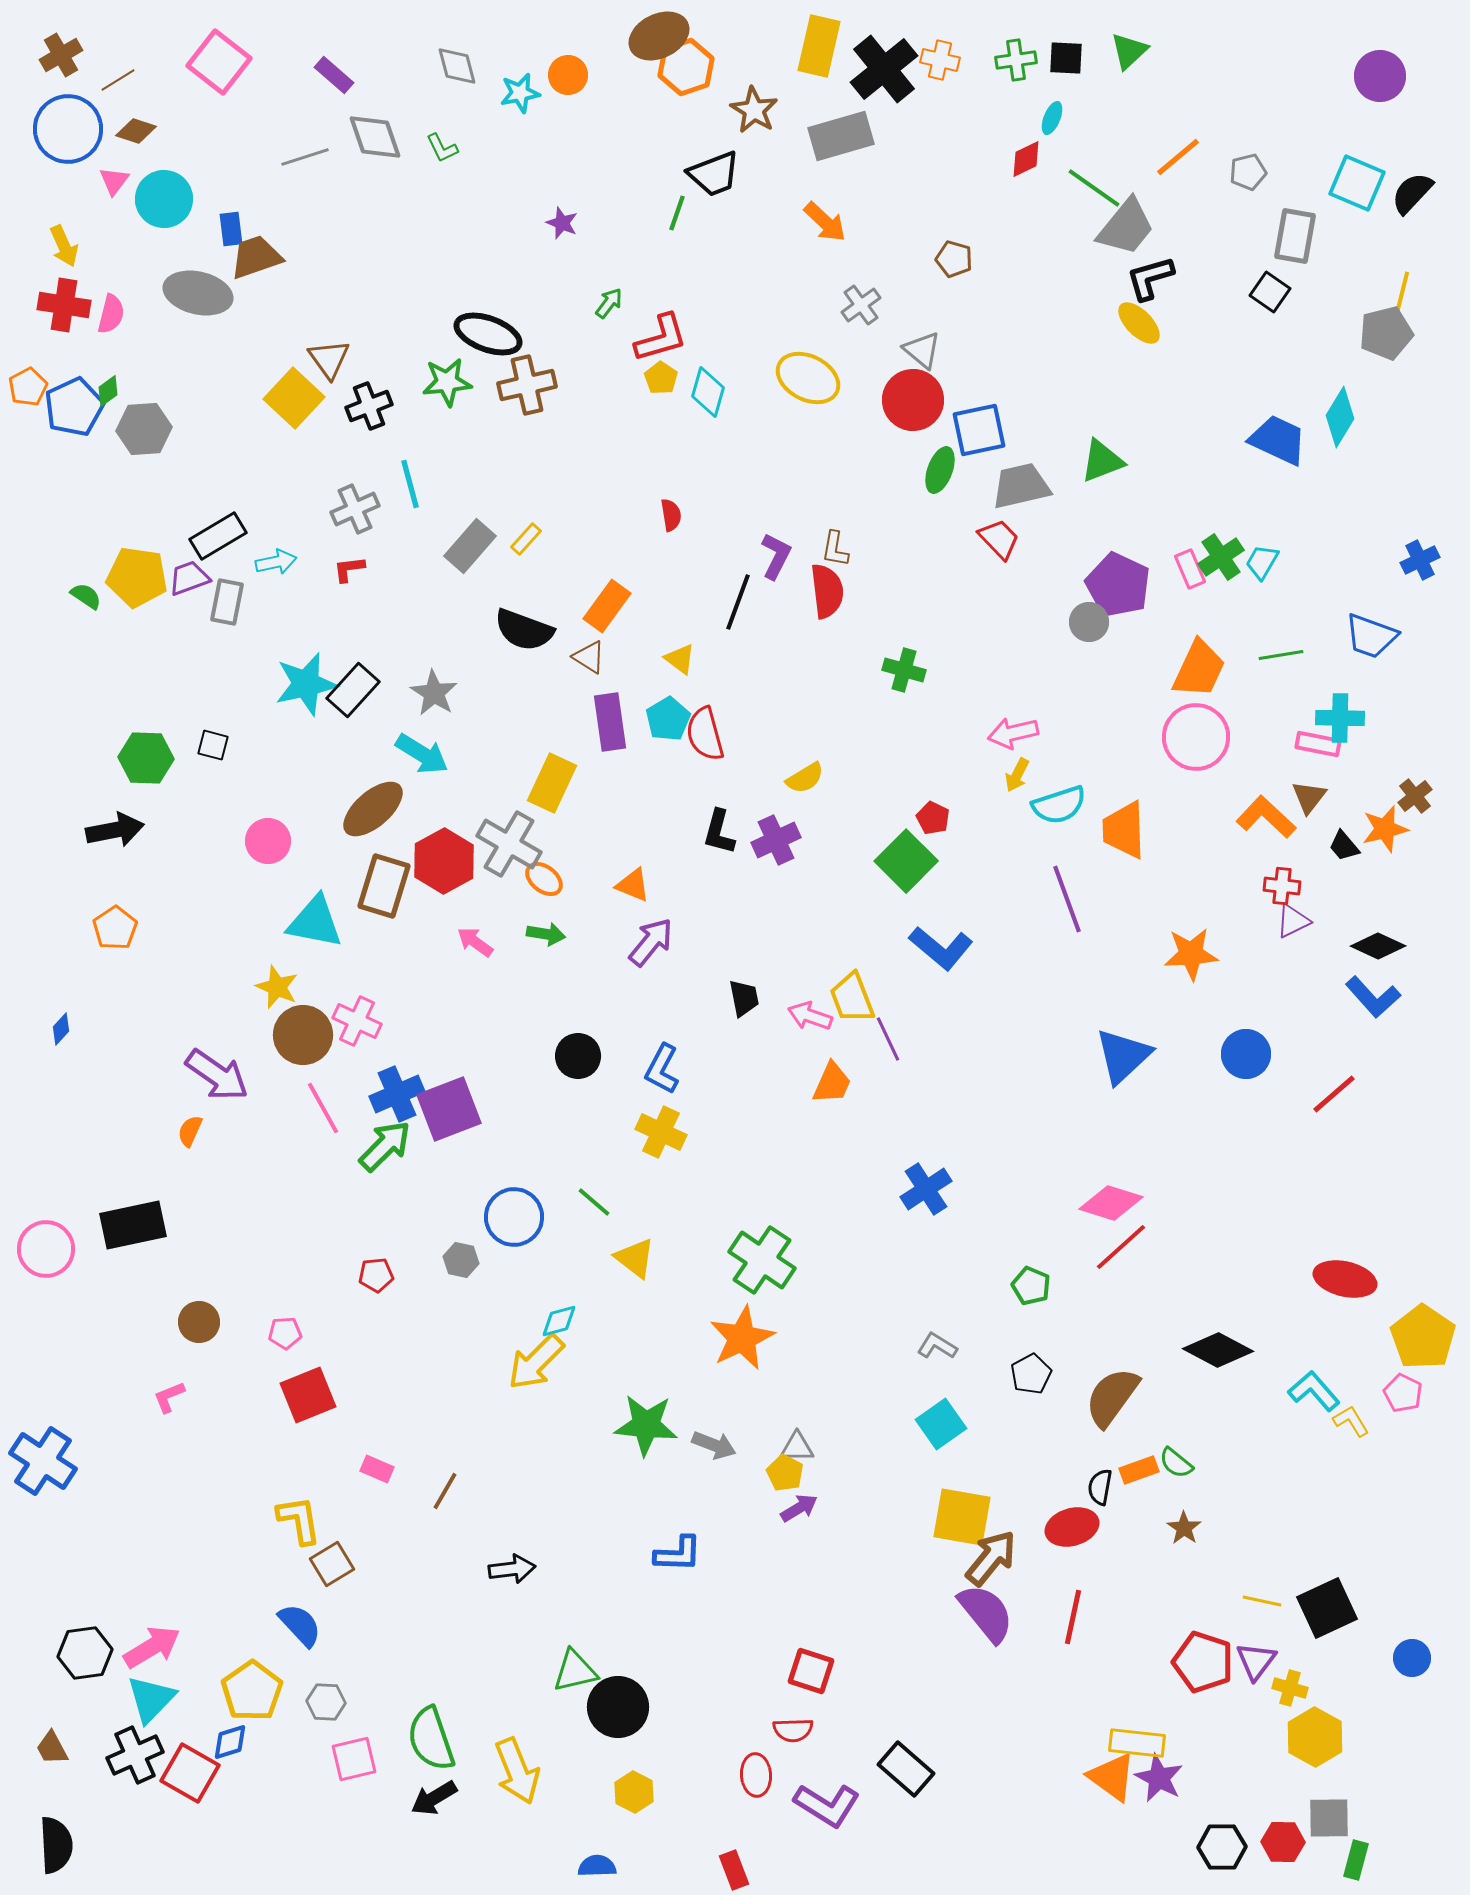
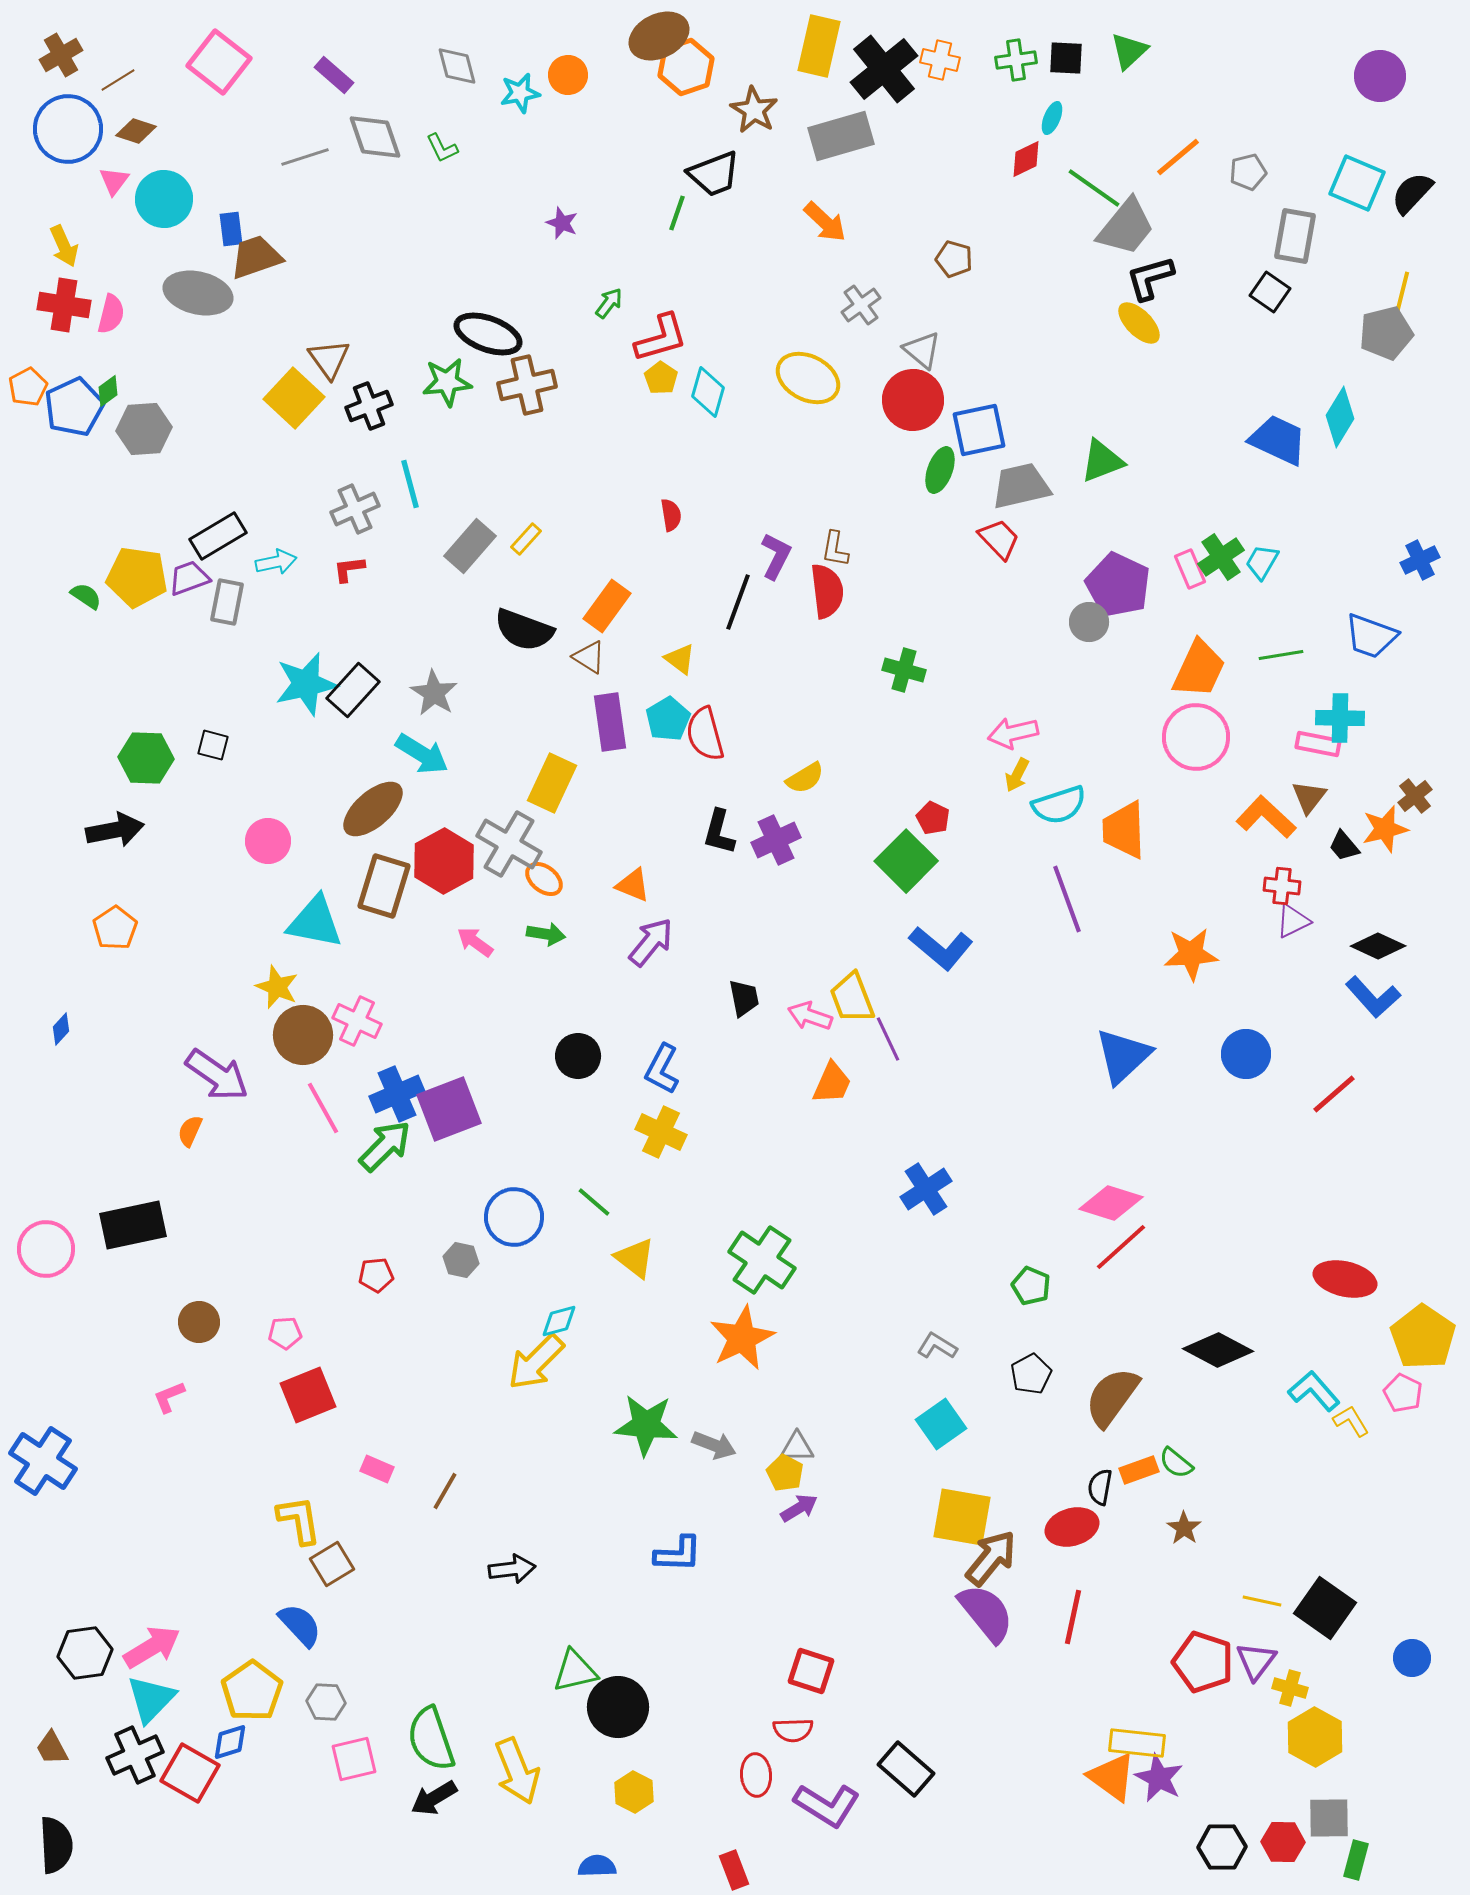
black square at (1327, 1608): moved 2 px left; rotated 30 degrees counterclockwise
